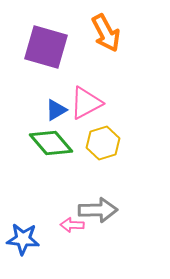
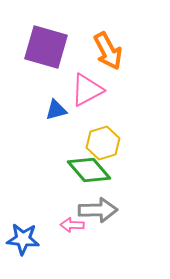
orange arrow: moved 2 px right, 18 px down
pink triangle: moved 1 px right, 13 px up
blue triangle: rotated 15 degrees clockwise
green diamond: moved 38 px right, 27 px down
